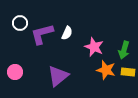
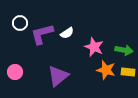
white semicircle: rotated 32 degrees clockwise
green arrow: rotated 96 degrees counterclockwise
